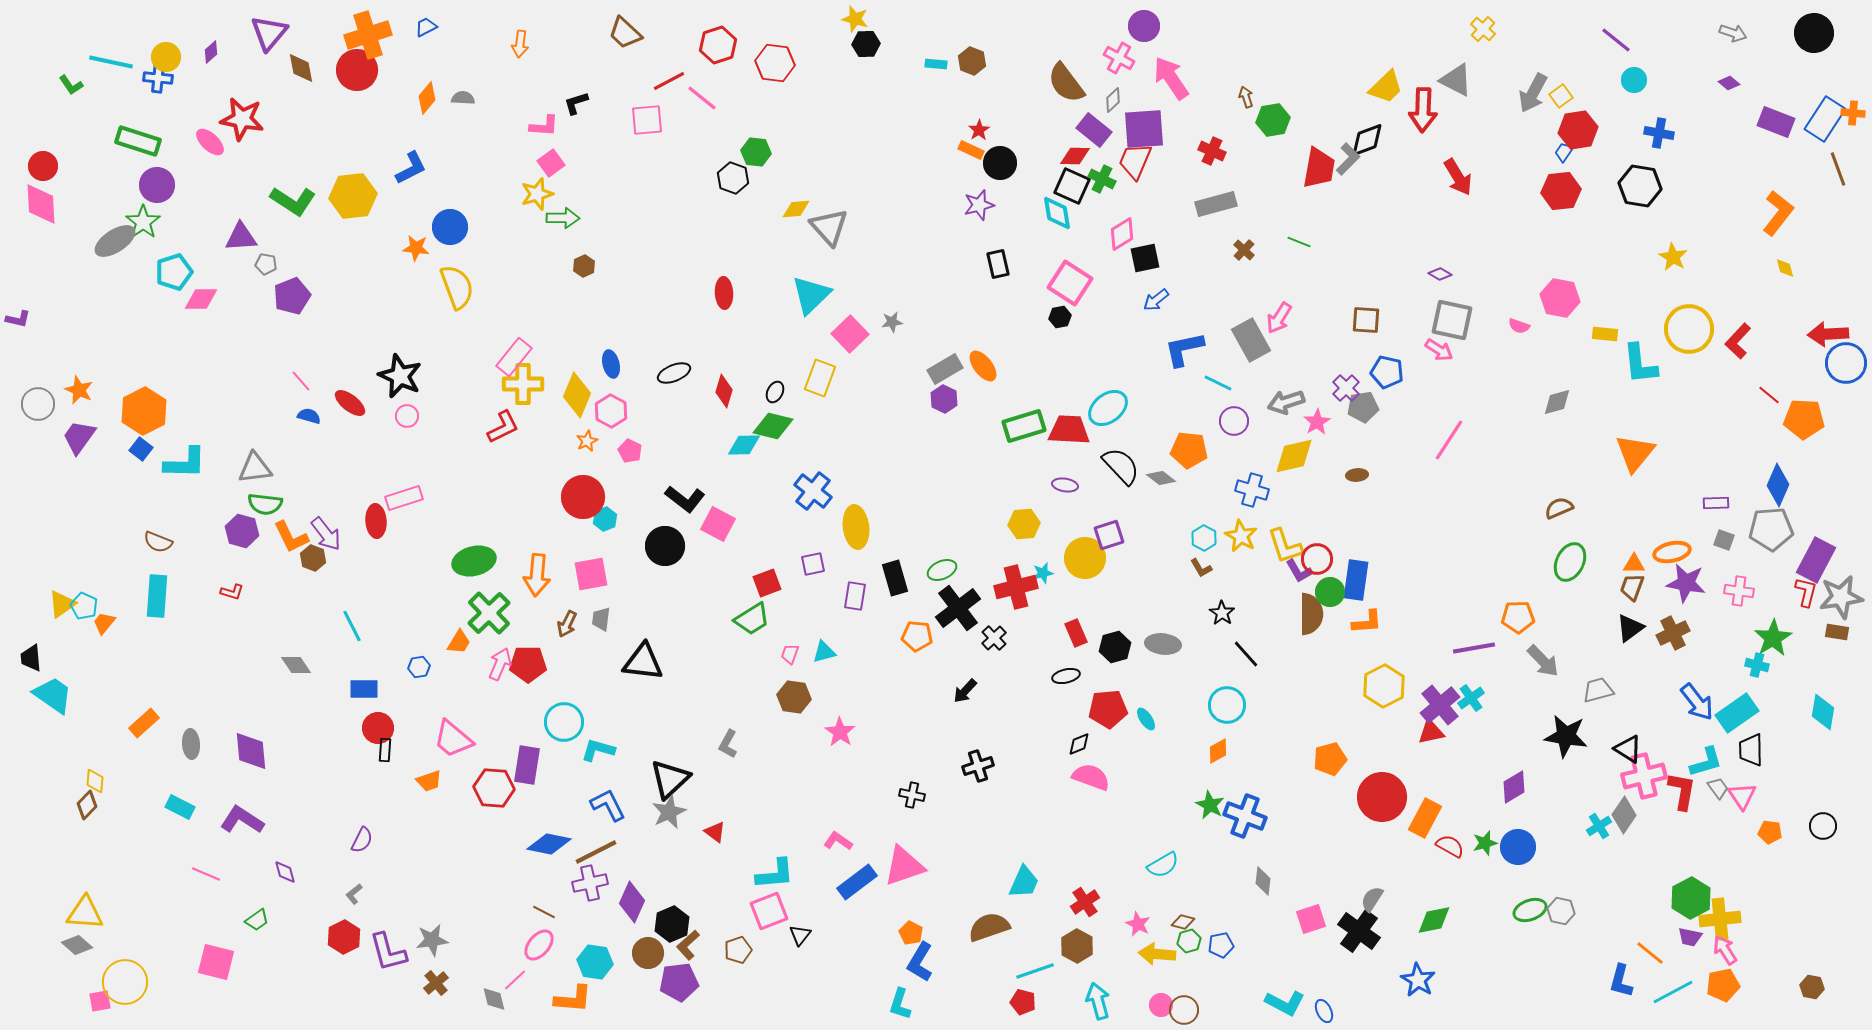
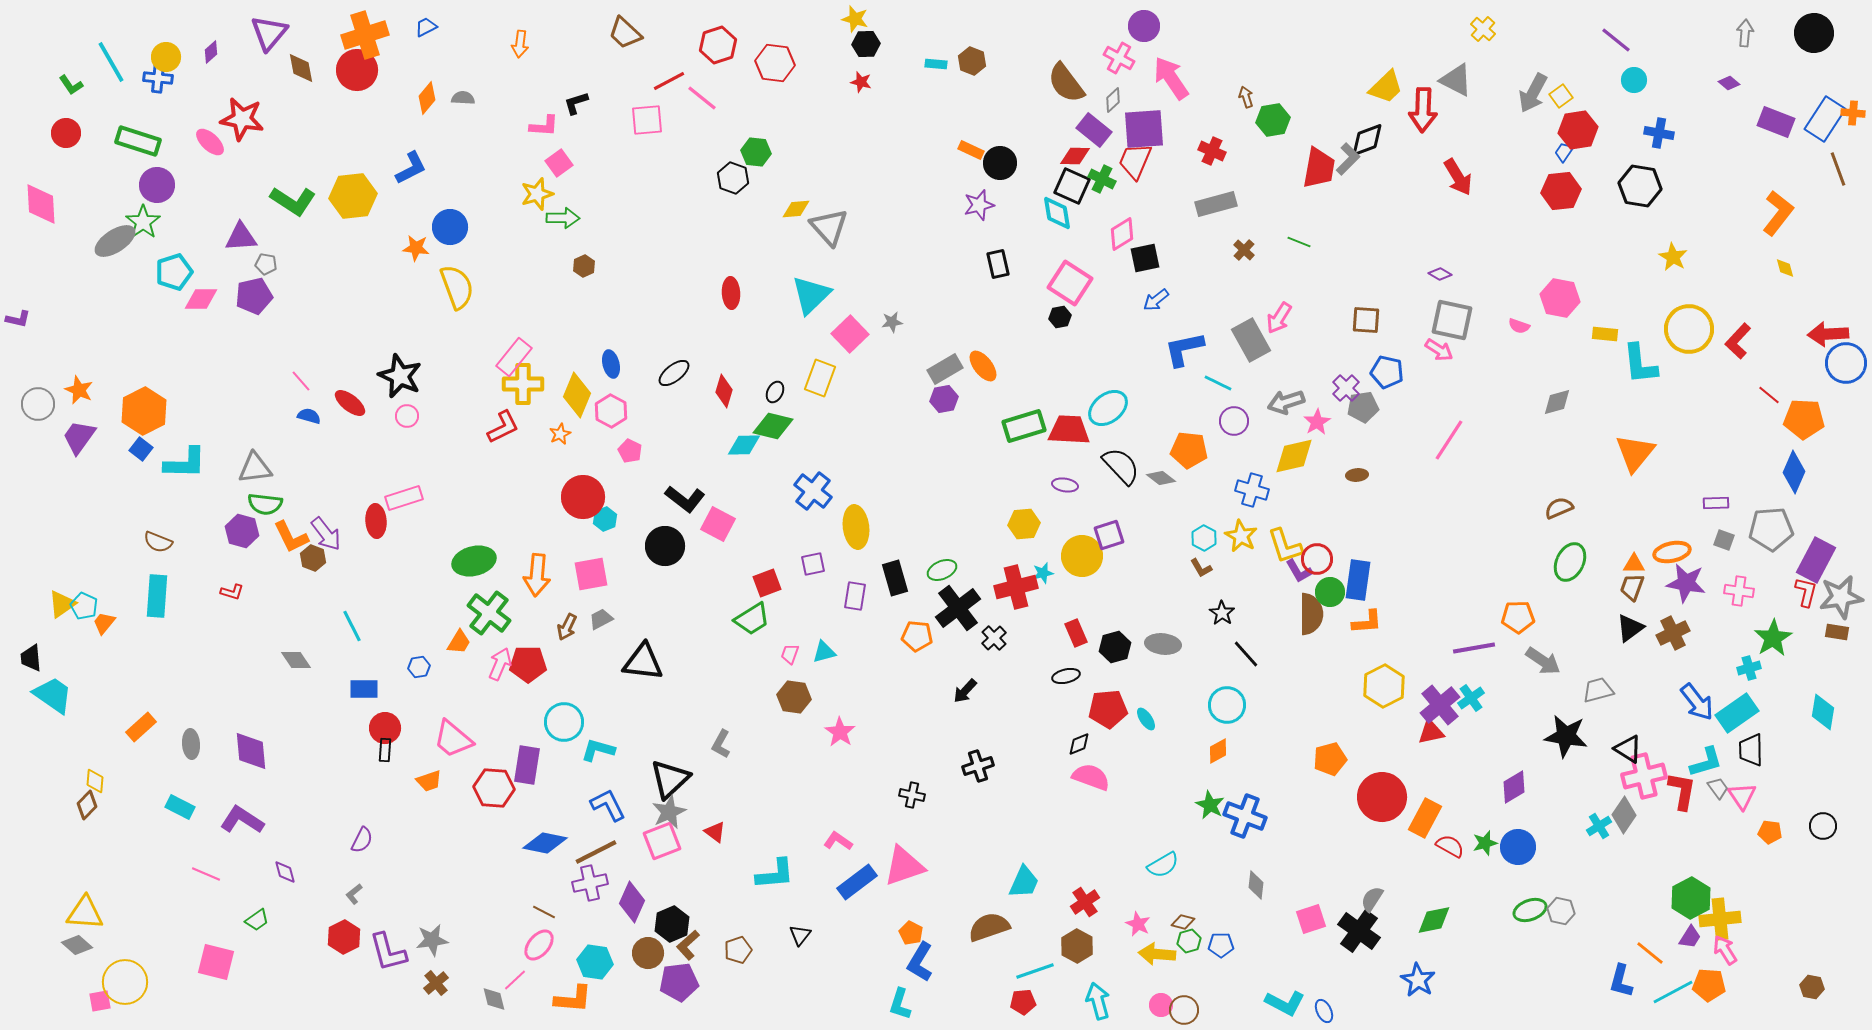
gray arrow at (1733, 33): moved 12 px right; rotated 104 degrees counterclockwise
orange cross at (368, 35): moved 3 px left
cyan line at (111, 62): rotated 48 degrees clockwise
red star at (979, 130): moved 118 px left, 48 px up; rotated 25 degrees counterclockwise
pink square at (551, 163): moved 8 px right
red circle at (43, 166): moved 23 px right, 33 px up
red ellipse at (724, 293): moved 7 px right
purple pentagon at (292, 296): moved 38 px left; rotated 9 degrees clockwise
black ellipse at (674, 373): rotated 16 degrees counterclockwise
purple hexagon at (944, 399): rotated 24 degrees clockwise
orange star at (587, 441): moved 27 px left, 7 px up
blue diamond at (1778, 485): moved 16 px right, 13 px up
yellow circle at (1085, 558): moved 3 px left, 2 px up
blue rectangle at (1356, 580): moved 2 px right
green cross at (489, 613): rotated 9 degrees counterclockwise
gray trapezoid at (601, 619): rotated 55 degrees clockwise
brown arrow at (567, 624): moved 3 px down
gray arrow at (1543, 661): rotated 12 degrees counterclockwise
gray diamond at (296, 665): moved 5 px up
cyan cross at (1757, 665): moved 8 px left, 3 px down; rotated 30 degrees counterclockwise
orange rectangle at (144, 723): moved 3 px left, 4 px down
red circle at (378, 728): moved 7 px right
gray L-shape at (728, 744): moved 7 px left
blue diamond at (549, 844): moved 4 px left, 1 px up
gray diamond at (1263, 881): moved 7 px left, 4 px down
pink square at (769, 911): moved 107 px left, 70 px up
purple trapezoid at (1690, 937): rotated 70 degrees counterclockwise
blue pentagon at (1221, 945): rotated 10 degrees clockwise
orange pentagon at (1723, 985): moved 14 px left; rotated 16 degrees clockwise
red pentagon at (1023, 1002): rotated 20 degrees counterclockwise
